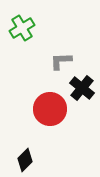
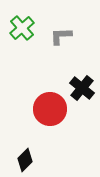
green cross: rotated 10 degrees counterclockwise
gray L-shape: moved 25 px up
